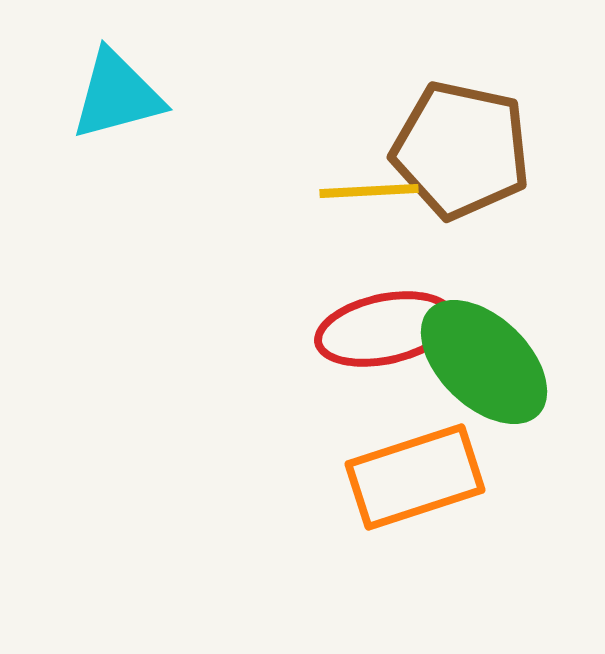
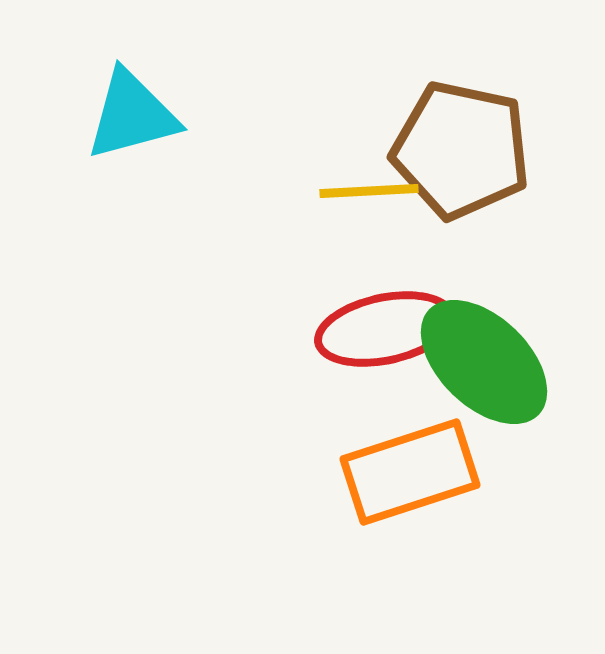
cyan triangle: moved 15 px right, 20 px down
orange rectangle: moved 5 px left, 5 px up
